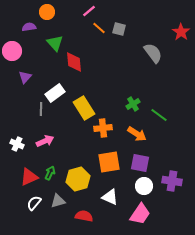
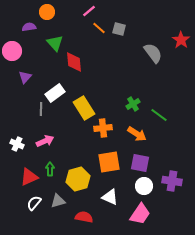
red star: moved 8 px down
green arrow: moved 4 px up; rotated 24 degrees counterclockwise
red semicircle: moved 1 px down
